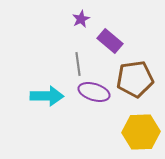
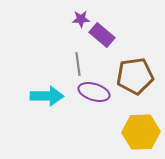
purple star: rotated 24 degrees clockwise
purple rectangle: moved 8 px left, 6 px up
brown pentagon: moved 3 px up
